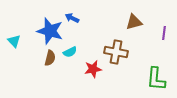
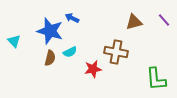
purple line: moved 13 px up; rotated 48 degrees counterclockwise
green L-shape: rotated 10 degrees counterclockwise
